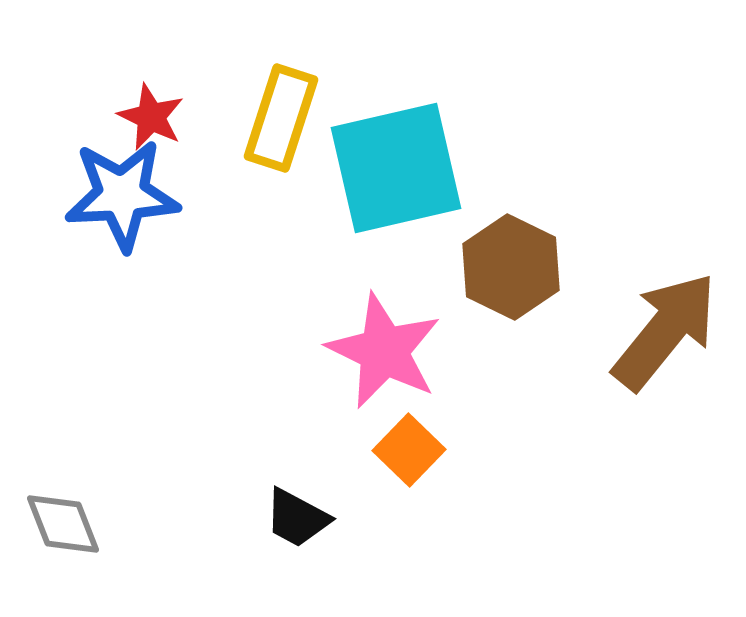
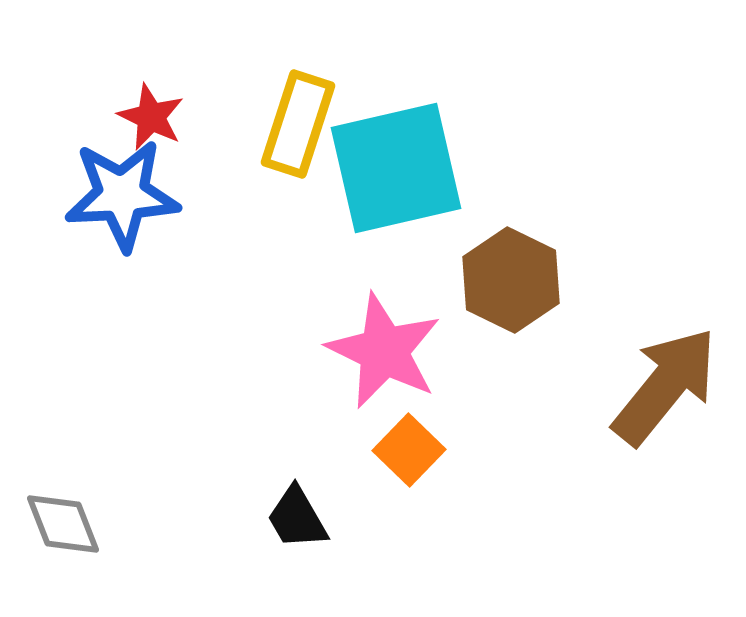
yellow rectangle: moved 17 px right, 6 px down
brown hexagon: moved 13 px down
brown arrow: moved 55 px down
black trapezoid: rotated 32 degrees clockwise
